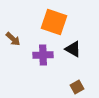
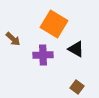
orange square: moved 2 px down; rotated 12 degrees clockwise
black triangle: moved 3 px right
brown square: rotated 24 degrees counterclockwise
